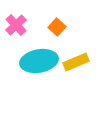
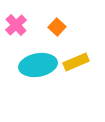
cyan ellipse: moved 1 px left, 4 px down
